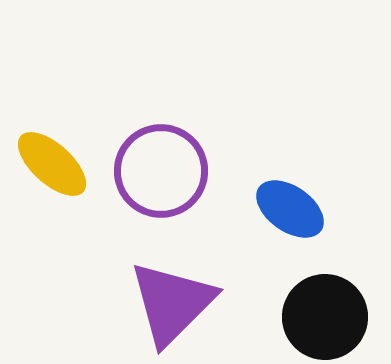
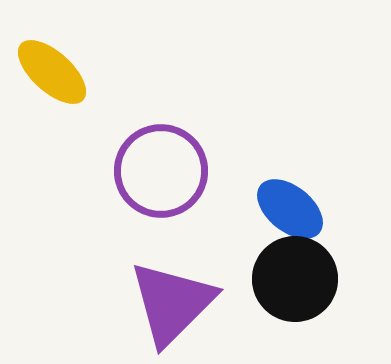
yellow ellipse: moved 92 px up
blue ellipse: rotated 4 degrees clockwise
black circle: moved 30 px left, 38 px up
